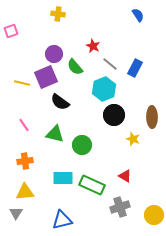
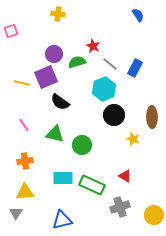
green semicircle: moved 2 px right, 5 px up; rotated 114 degrees clockwise
